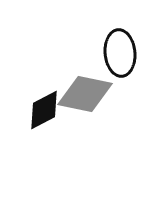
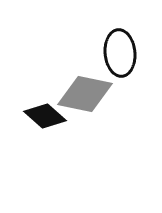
black diamond: moved 1 px right, 6 px down; rotated 69 degrees clockwise
